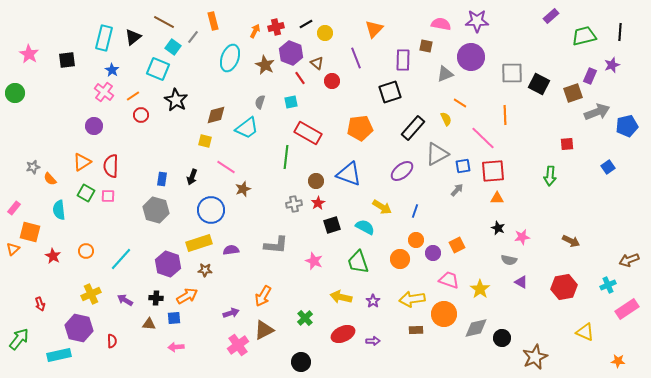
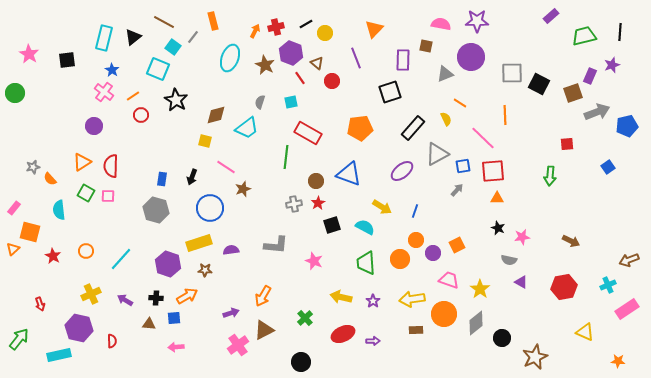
blue circle at (211, 210): moved 1 px left, 2 px up
green trapezoid at (358, 262): moved 8 px right, 1 px down; rotated 15 degrees clockwise
gray diamond at (476, 328): moved 5 px up; rotated 25 degrees counterclockwise
